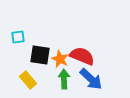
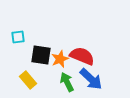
black square: moved 1 px right
orange star: rotated 24 degrees clockwise
green arrow: moved 3 px right, 3 px down; rotated 24 degrees counterclockwise
